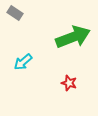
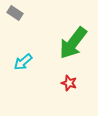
green arrow: moved 6 px down; rotated 148 degrees clockwise
